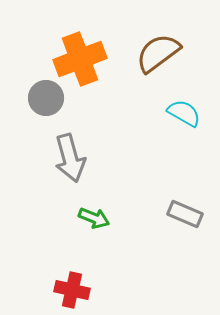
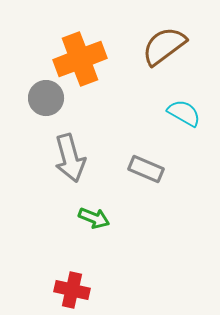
brown semicircle: moved 6 px right, 7 px up
gray rectangle: moved 39 px left, 45 px up
